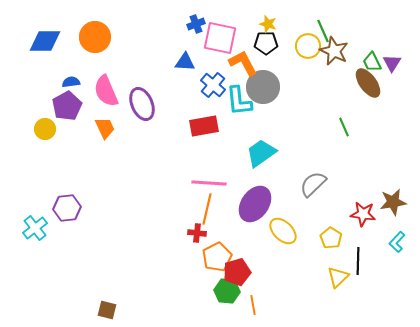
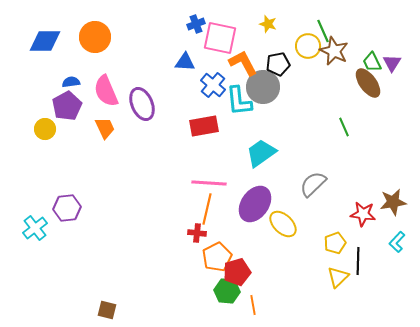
black pentagon at (266, 43): moved 12 px right, 21 px down; rotated 10 degrees counterclockwise
yellow ellipse at (283, 231): moved 7 px up
yellow pentagon at (331, 238): moved 4 px right, 5 px down; rotated 20 degrees clockwise
